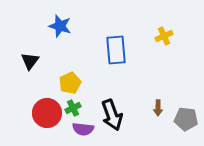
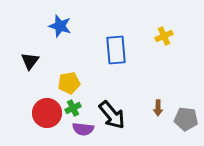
yellow pentagon: moved 1 px left; rotated 15 degrees clockwise
black arrow: rotated 20 degrees counterclockwise
